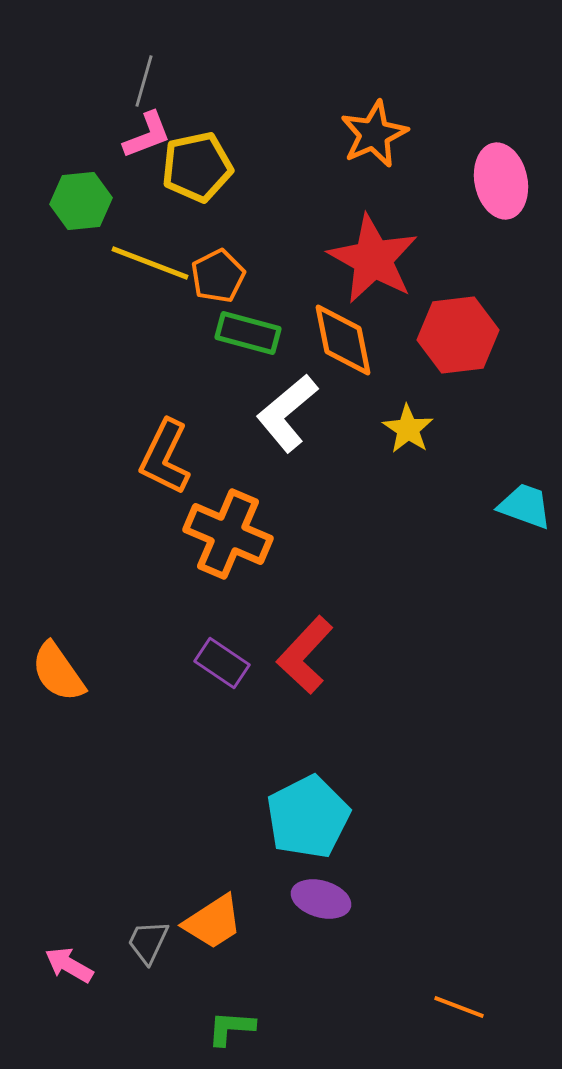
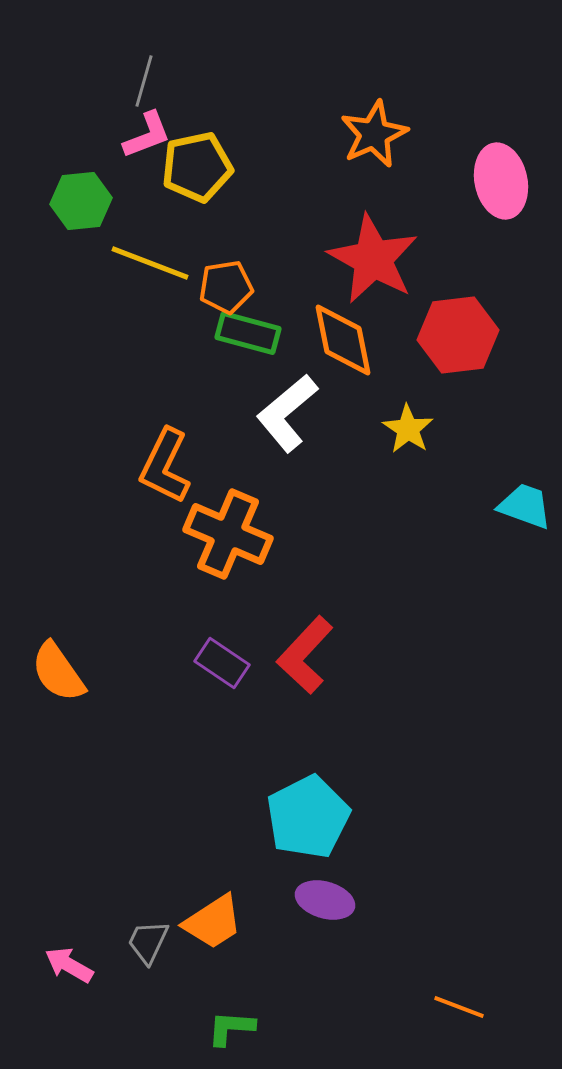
orange pentagon: moved 8 px right, 11 px down; rotated 18 degrees clockwise
orange L-shape: moved 9 px down
purple ellipse: moved 4 px right, 1 px down
